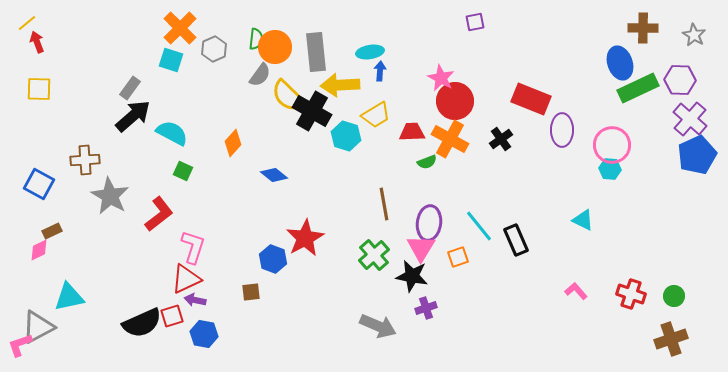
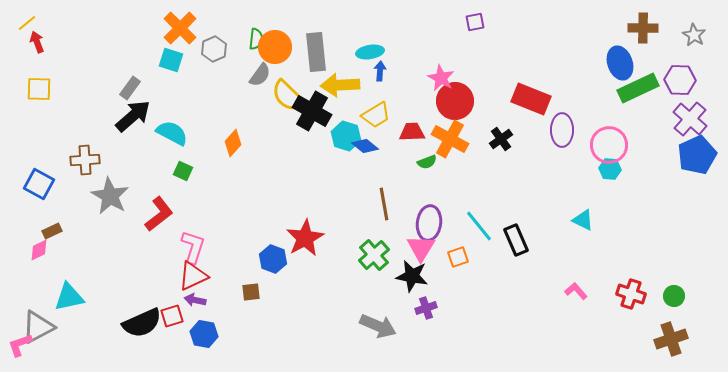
pink circle at (612, 145): moved 3 px left
blue diamond at (274, 175): moved 91 px right, 29 px up
red triangle at (186, 279): moved 7 px right, 3 px up
